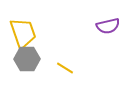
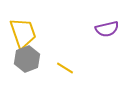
purple semicircle: moved 1 px left, 3 px down
gray hexagon: rotated 20 degrees counterclockwise
